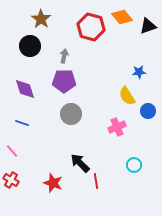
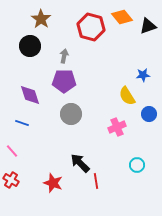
blue star: moved 4 px right, 3 px down
purple diamond: moved 5 px right, 6 px down
blue circle: moved 1 px right, 3 px down
cyan circle: moved 3 px right
